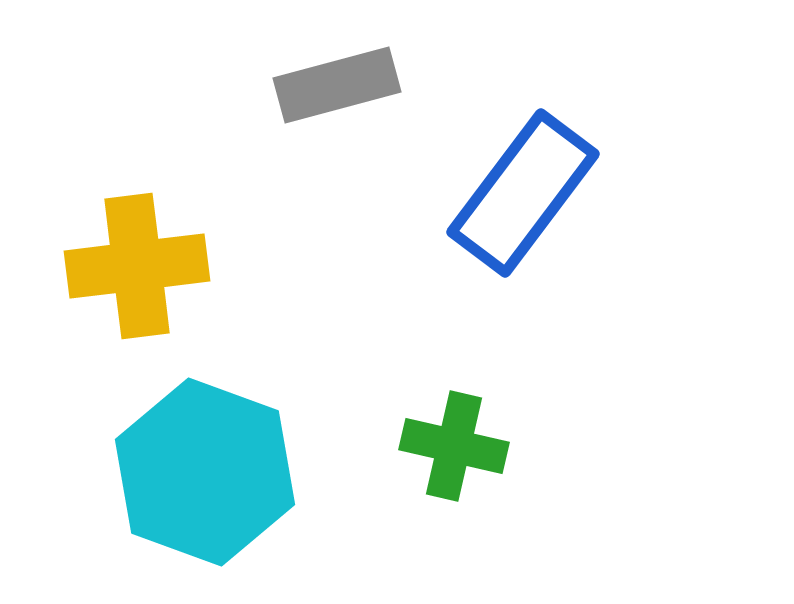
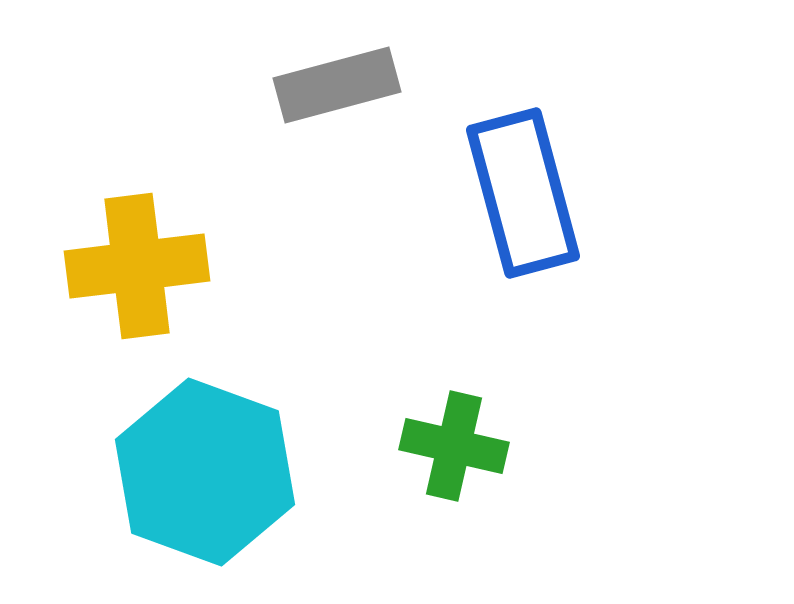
blue rectangle: rotated 52 degrees counterclockwise
